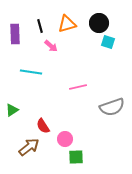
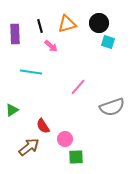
pink line: rotated 36 degrees counterclockwise
